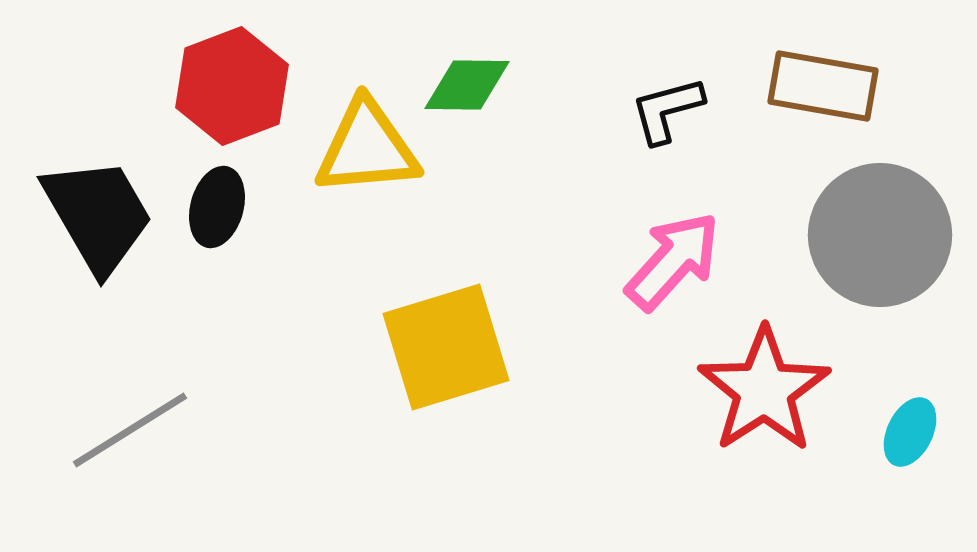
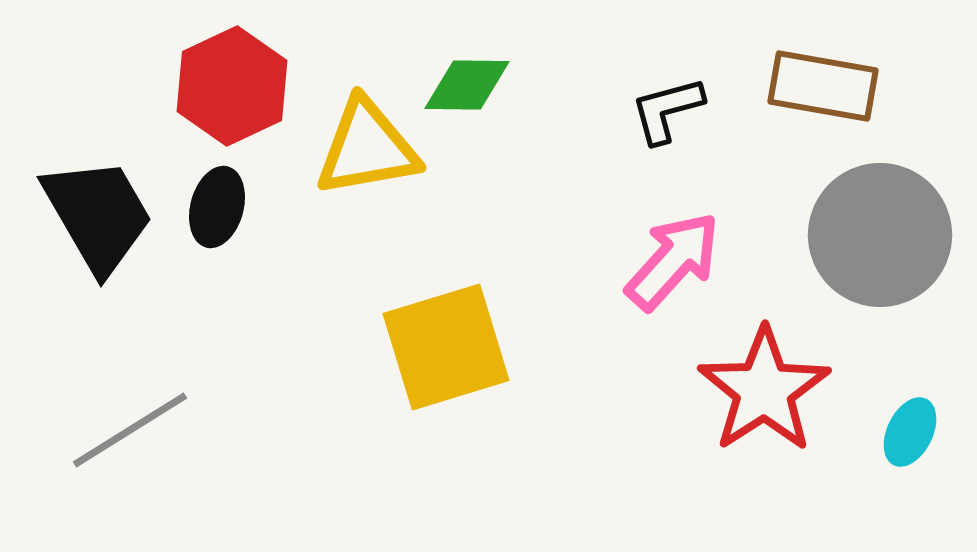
red hexagon: rotated 4 degrees counterclockwise
yellow triangle: rotated 5 degrees counterclockwise
